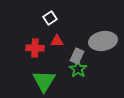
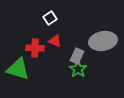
red triangle: moved 2 px left; rotated 24 degrees clockwise
green triangle: moved 26 px left, 12 px up; rotated 45 degrees counterclockwise
